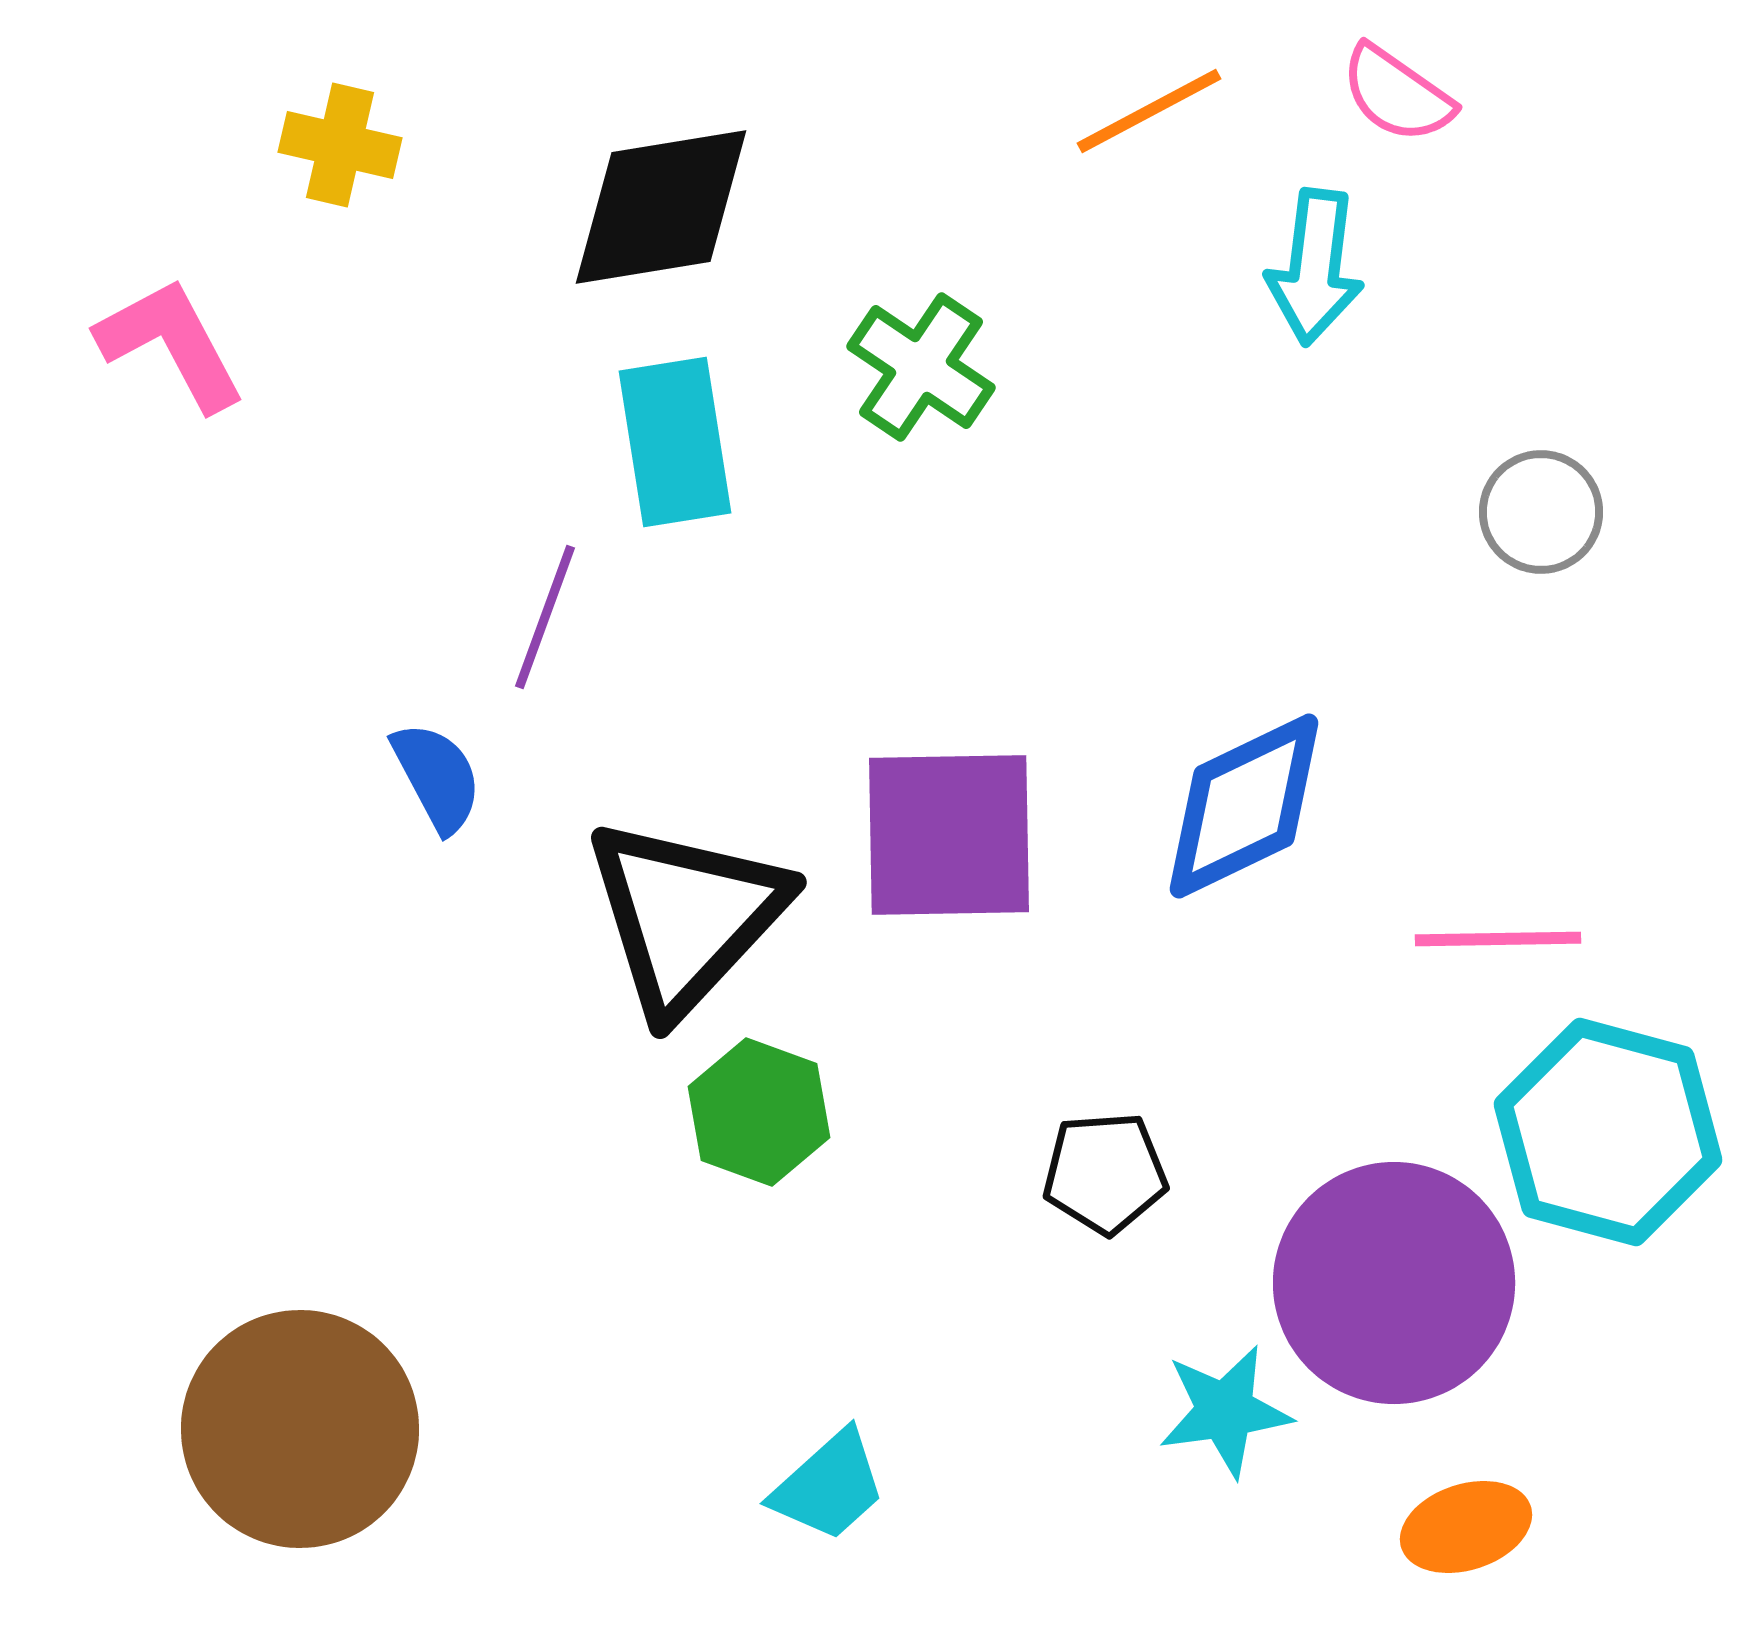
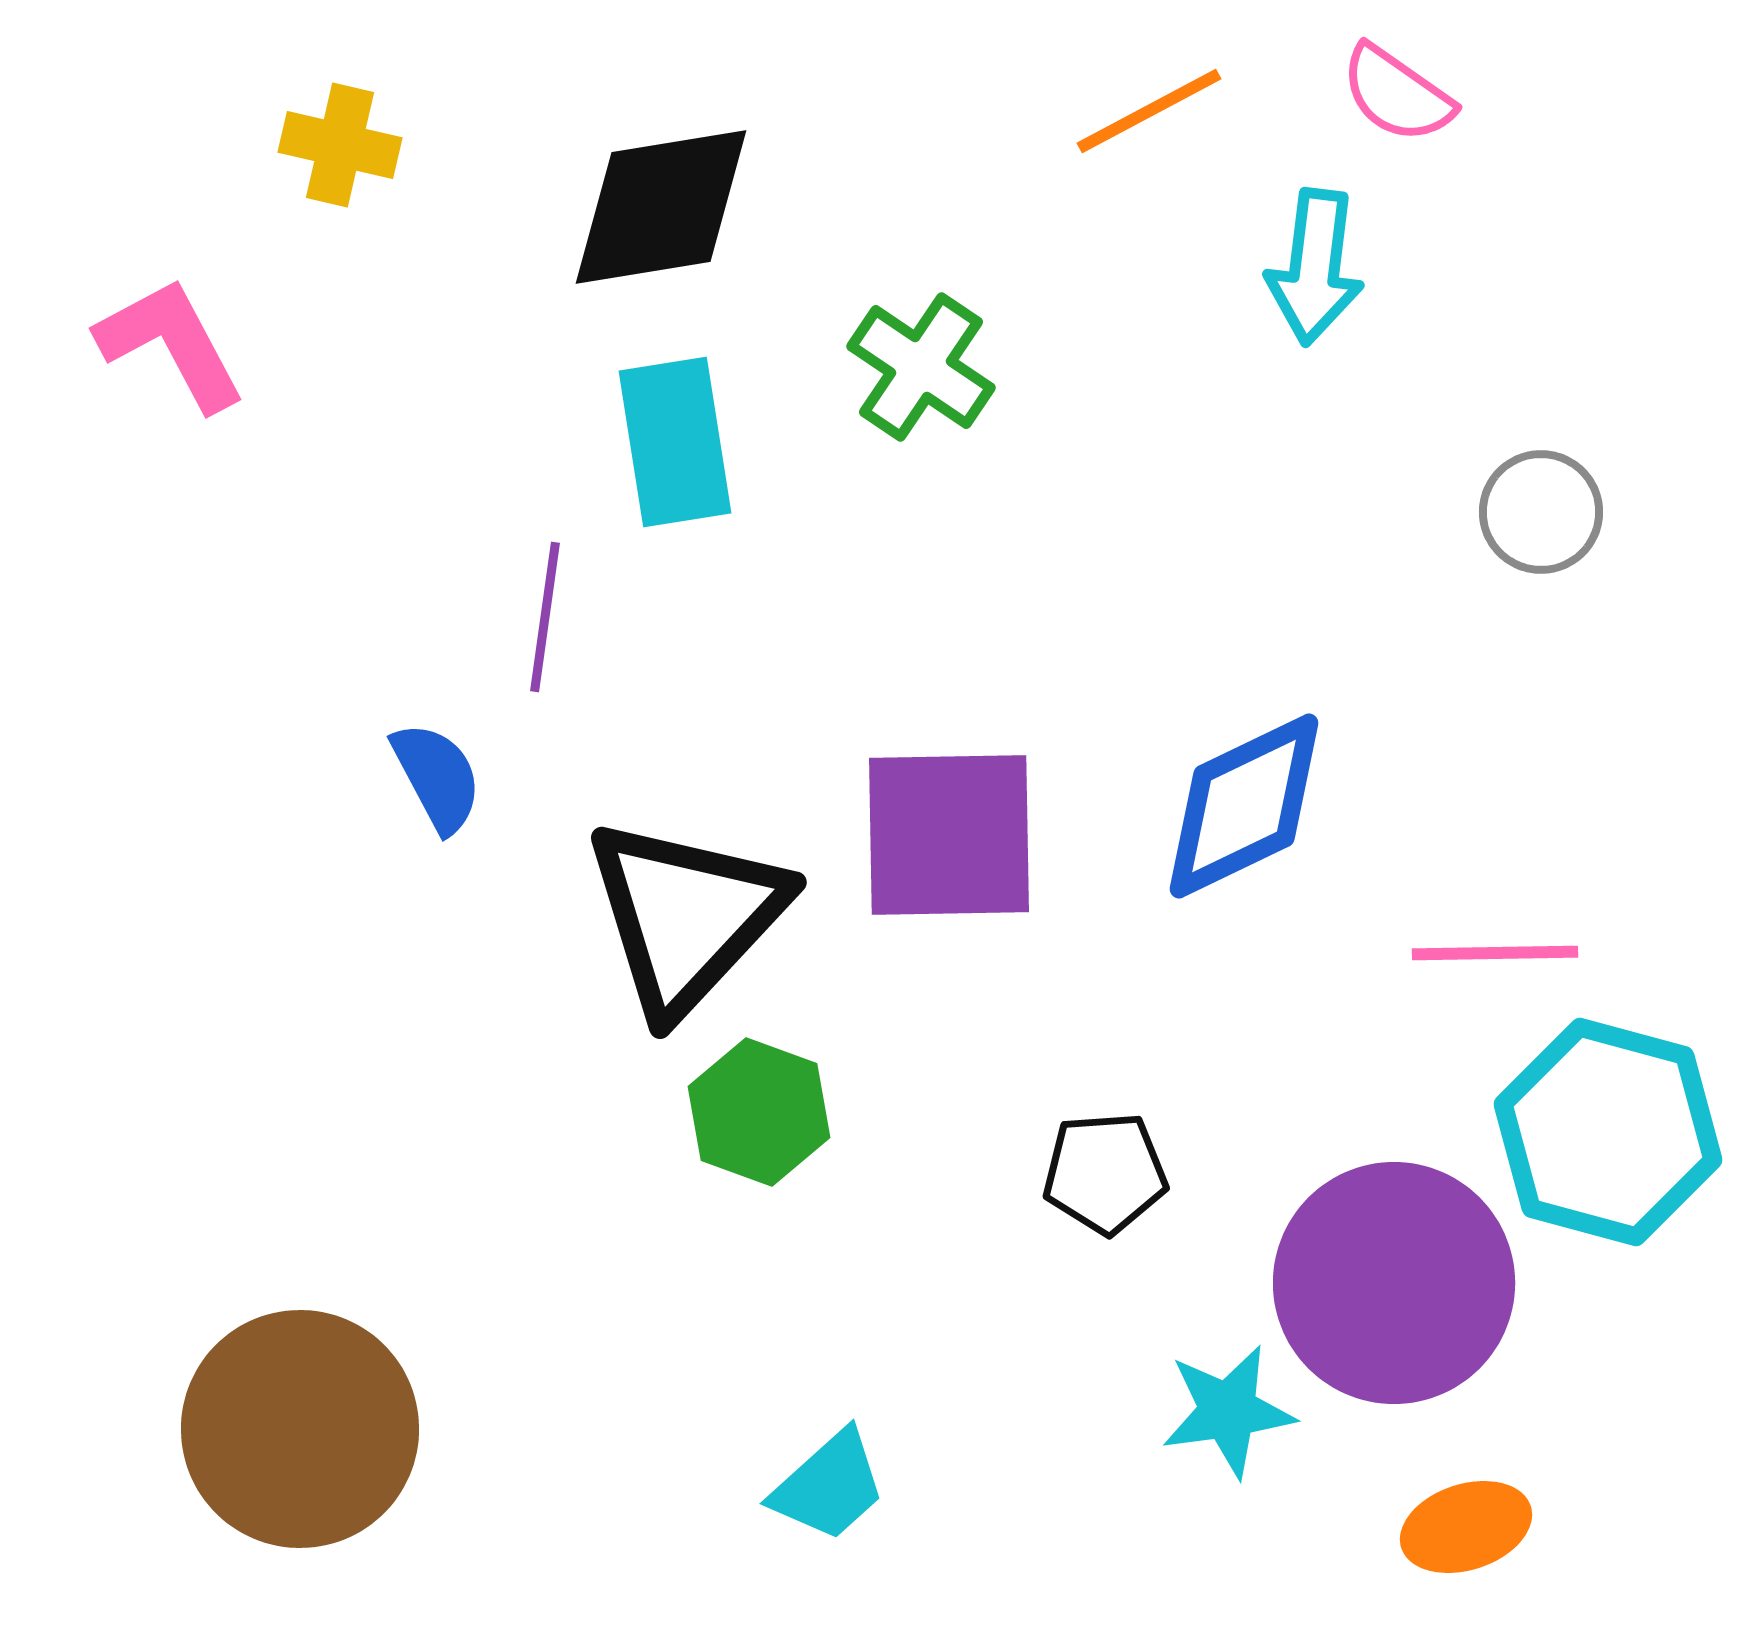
purple line: rotated 12 degrees counterclockwise
pink line: moved 3 px left, 14 px down
cyan star: moved 3 px right
